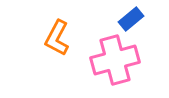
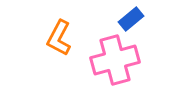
orange L-shape: moved 2 px right
